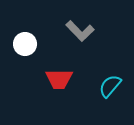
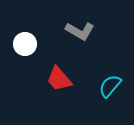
gray L-shape: rotated 16 degrees counterclockwise
red trapezoid: rotated 48 degrees clockwise
